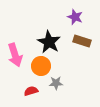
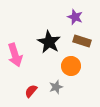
orange circle: moved 30 px right
gray star: moved 4 px down; rotated 16 degrees counterclockwise
red semicircle: rotated 32 degrees counterclockwise
